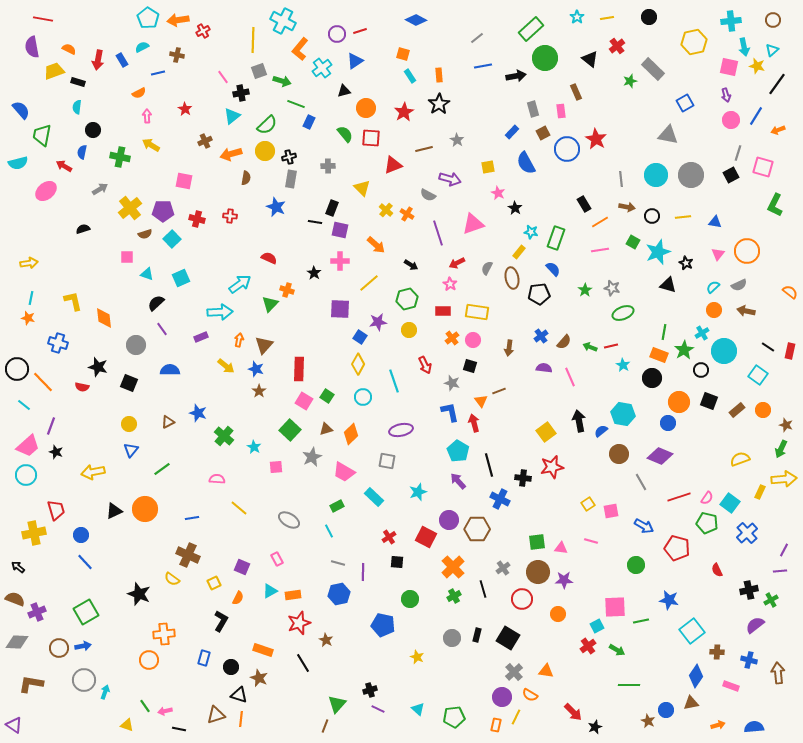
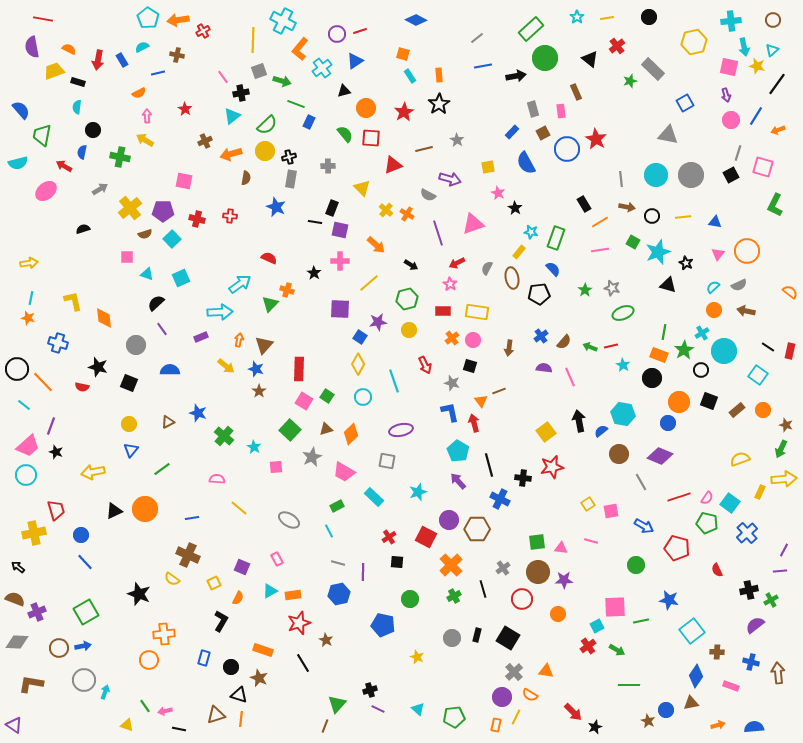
yellow arrow at (151, 145): moved 6 px left, 5 px up
orange cross at (453, 567): moved 2 px left, 2 px up
blue cross at (749, 660): moved 2 px right, 2 px down
